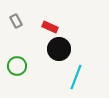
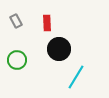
red rectangle: moved 3 px left, 4 px up; rotated 63 degrees clockwise
green circle: moved 6 px up
cyan line: rotated 10 degrees clockwise
